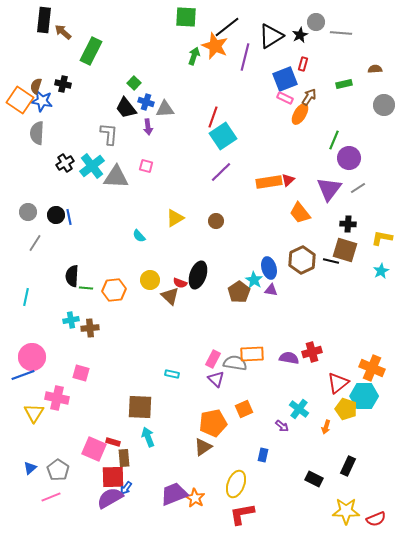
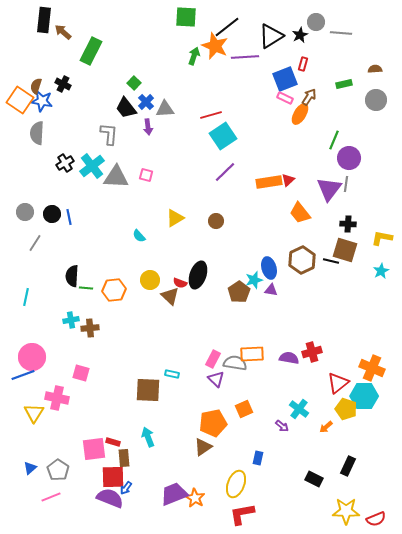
purple line at (245, 57): rotated 72 degrees clockwise
black cross at (63, 84): rotated 14 degrees clockwise
blue cross at (146, 102): rotated 28 degrees clockwise
gray circle at (384, 105): moved 8 px left, 5 px up
red line at (213, 117): moved 2 px left, 2 px up; rotated 55 degrees clockwise
pink square at (146, 166): moved 9 px down
purple line at (221, 172): moved 4 px right
gray line at (358, 188): moved 12 px left, 4 px up; rotated 49 degrees counterclockwise
gray circle at (28, 212): moved 3 px left
black circle at (56, 215): moved 4 px left, 1 px up
cyan star at (254, 280): rotated 24 degrees clockwise
brown square at (140, 407): moved 8 px right, 17 px up
orange arrow at (326, 427): rotated 32 degrees clockwise
pink square at (94, 449): rotated 30 degrees counterclockwise
blue rectangle at (263, 455): moved 5 px left, 3 px down
purple semicircle at (110, 498): rotated 52 degrees clockwise
